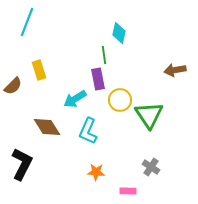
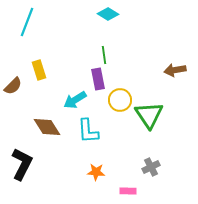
cyan diamond: moved 11 px left, 19 px up; rotated 70 degrees counterclockwise
cyan arrow: moved 1 px down
cyan L-shape: rotated 28 degrees counterclockwise
gray cross: rotated 30 degrees clockwise
